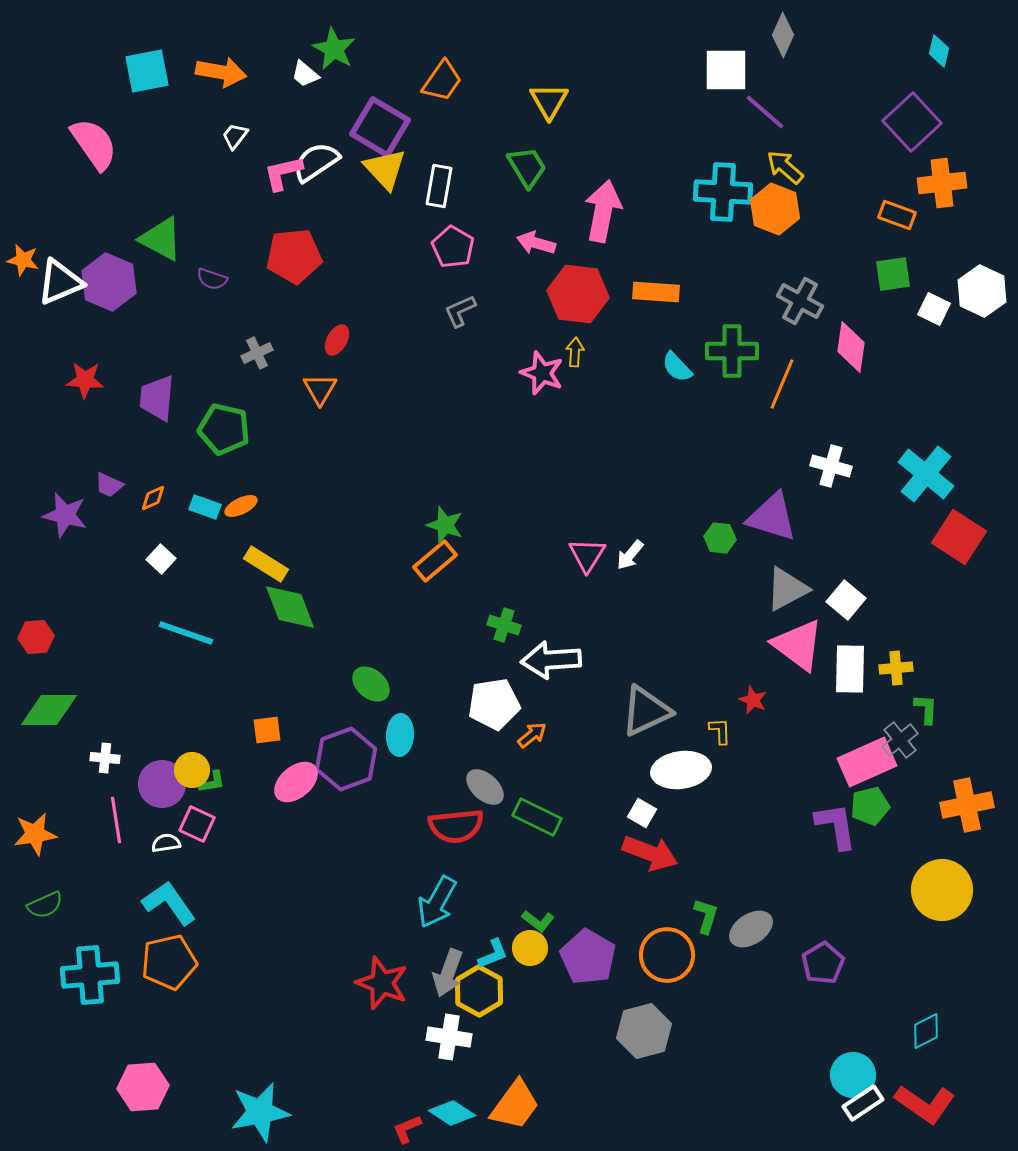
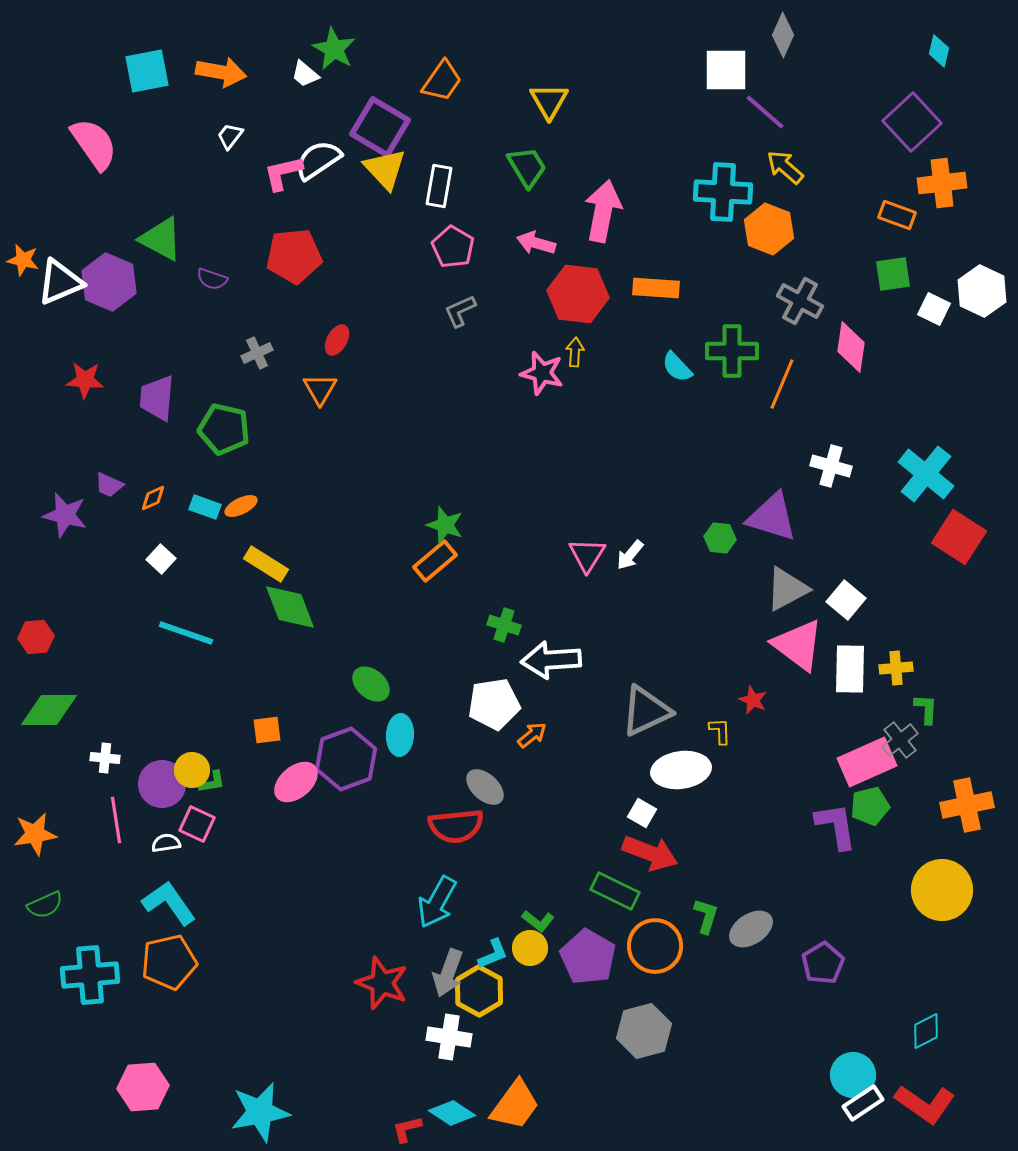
white trapezoid at (235, 136): moved 5 px left
white semicircle at (316, 162): moved 2 px right, 2 px up
orange hexagon at (775, 209): moved 6 px left, 20 px down
orange rectangle at (656, 292): moved 4 px up
pink star at (542, 373): rotated 6 degrees counterclockwise
green rectangle at (537, 817): moved 78 px right, 74 px down
orange circle at (667, 955): moved 12 px left, 9 px up
red L-shape at (407, 1129): rotated 8 degrees clockwise
